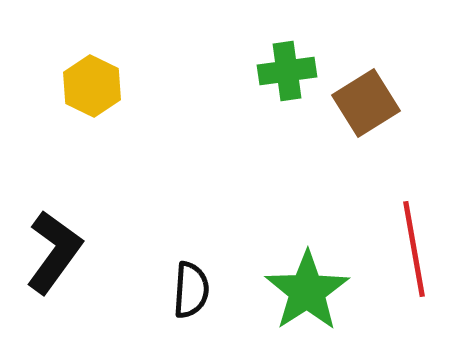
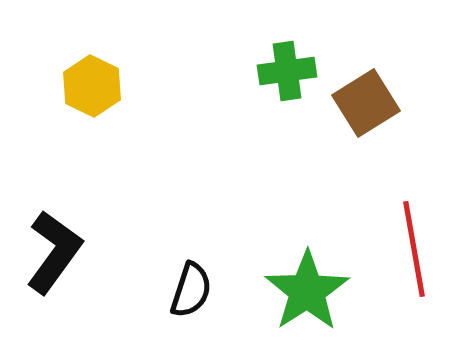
black semicircle: rotated 14 degrees clockwise
